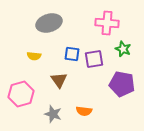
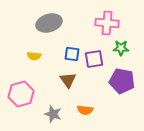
green star: moved 2 px left, 1 px up; rotated 21 degrees counterclockwise
brown triangle: moved 9 px right
purple pentagon: moved 3 px up
orange semicircle: moved 1 px right, 1 px up
